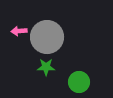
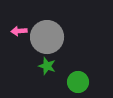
green star: moved 1 px right, 1 px up; rotated 18 degrees clockwise
green circle: moved 1 px left
